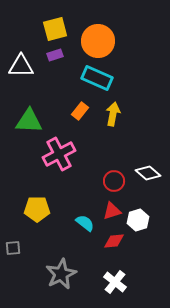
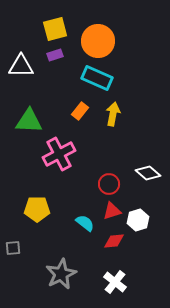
red circle: moved 5 px left, 3 px down
